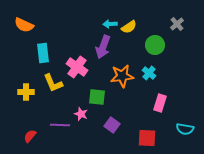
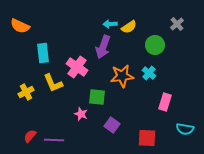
orange semicircle: moved 4 px left, 1 px down
yellow cross: rotated 28 degrees counterclockwise
pink rectangle: moved 5 px right, 1 px up
purple line: moved 6 px left, 15 px down
